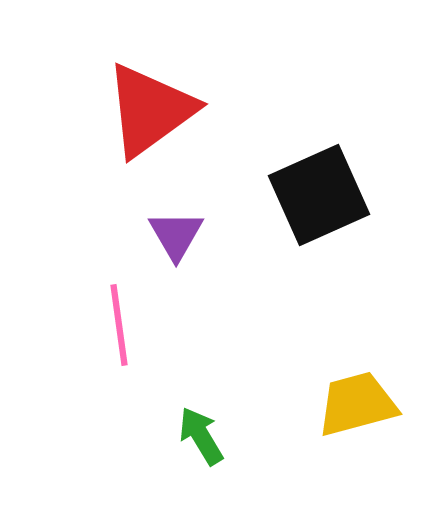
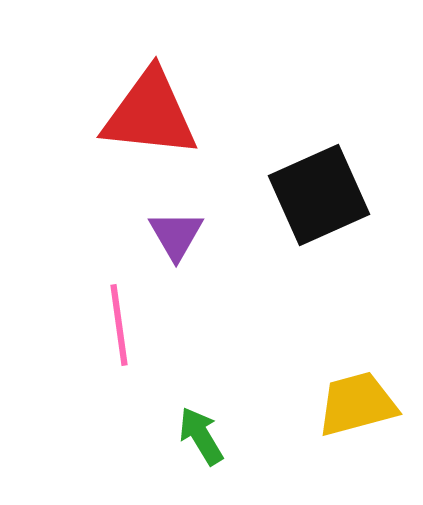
red triangle: moved 4 px down; rotated 42 degrees clockwise
